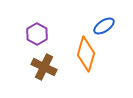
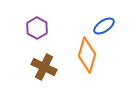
purple hexagon: moved 6 px up
orange diamond: moved 1 px right, 1 px down
